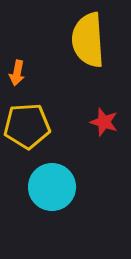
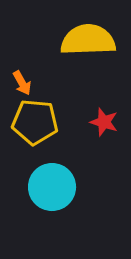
yellow semicircle: rotated 92 degrees clockwise
orange arrow: moved 5 px right, 10 px down; rotated 40 degrees counterclockwise
yellow pentagon: moved 8 px right, 4 px up; rotated 9 degrees clockwise
